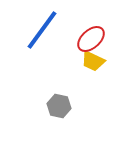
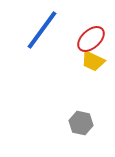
gray hexagon: moved 22 px right, 17 px down
